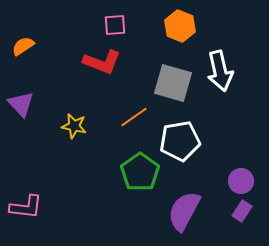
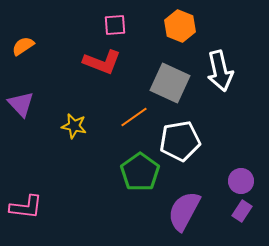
gray square: moved 3 px left; rotated 9 degrees clockwise
